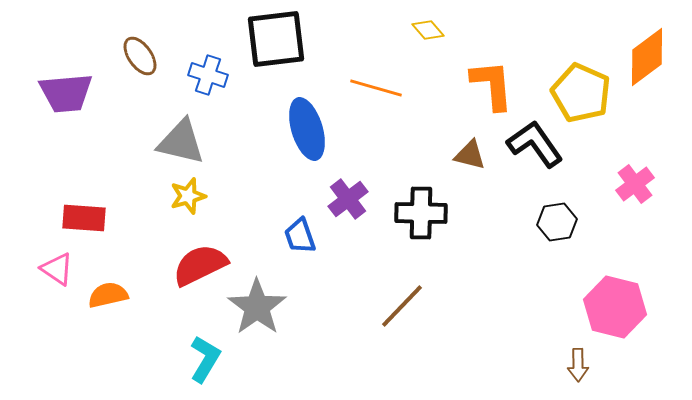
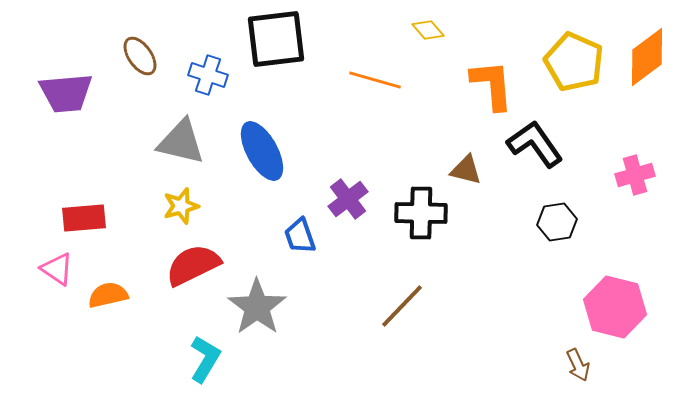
orange line: moved 1 px left, 8 px up
yellow pentagon: moved 7 px left, 31 px up
blue ellipse: moved 45 px left, 22 px down; rotated 12 degrees counterclockwise
brown triangle: moved 4 px left, 15 px down
pink cross: moved 9 px up; rotated 21 degrees clockwise
yellow star: moved 7 px left, 10 px down
red rectangle: rotated 9 degrees counterclockwise
red semicircle: moved 7 px left
brown arrow: rotated 24 degrees counterclockwise
